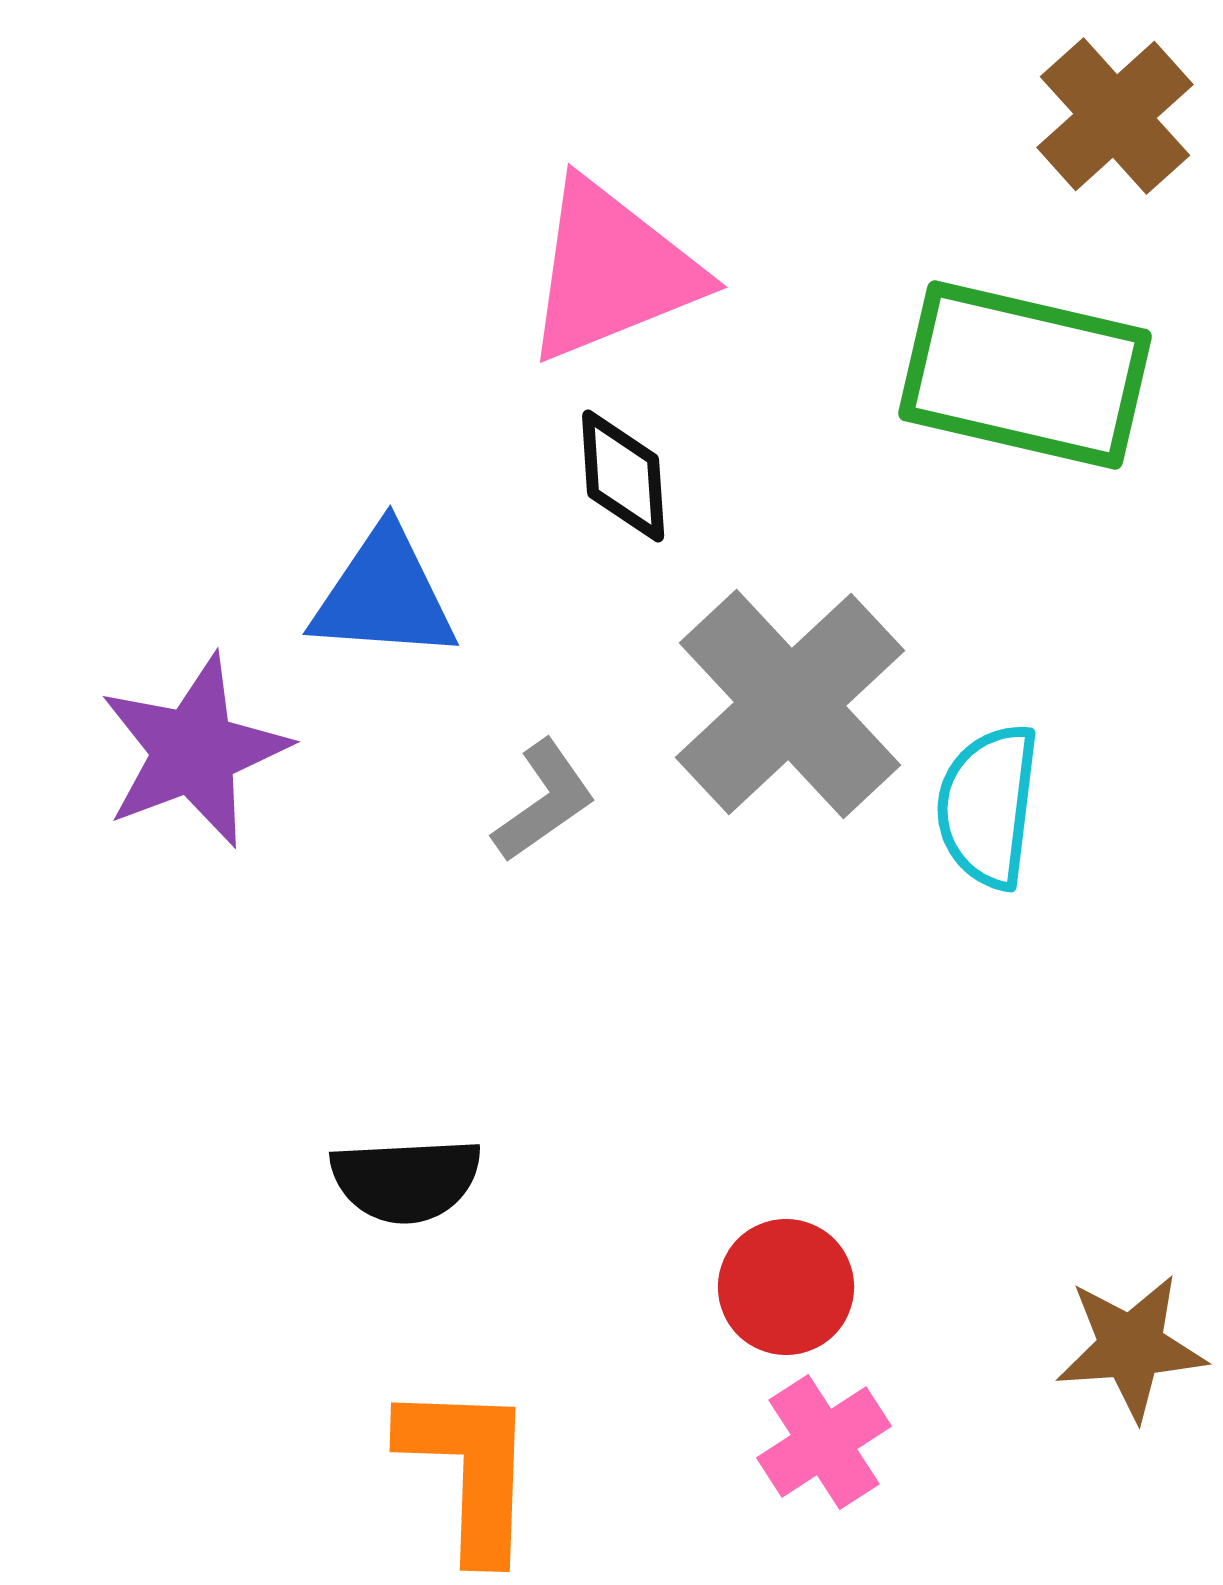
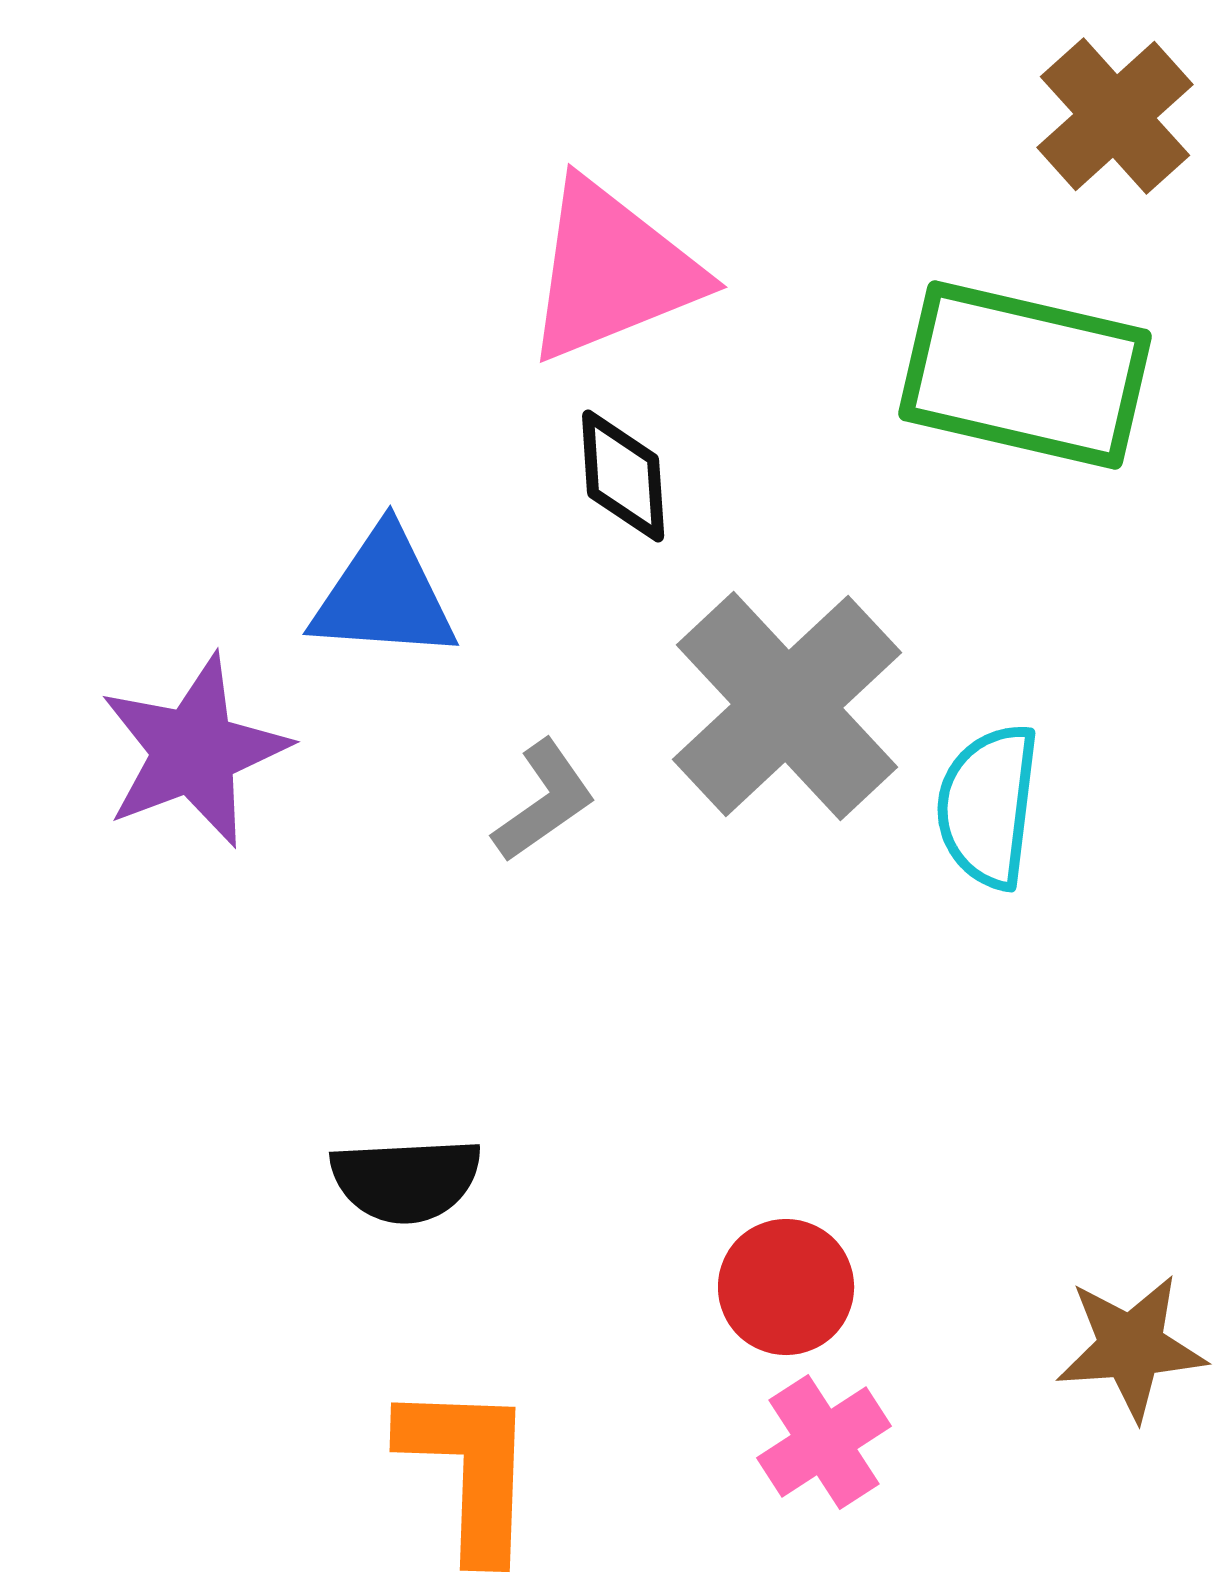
gray cross: moved 3 px left, 2 px down
